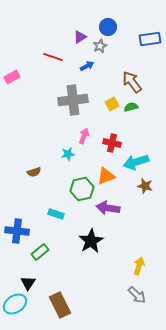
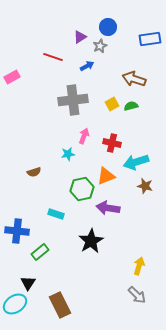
brown arrow: moved 2 px right, 3 px up; rotated 35 degrees counterclockwise
green semicircle: moved 1 px up
